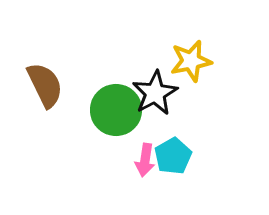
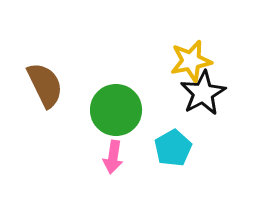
black star: moved 48 px right
cyan pentagon: moved 8 px up
pink arrow: moved 32 px left, 3 px up
